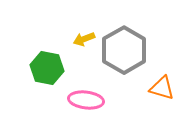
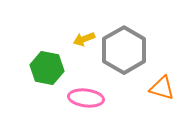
pink ellipse: moved 2 px up
